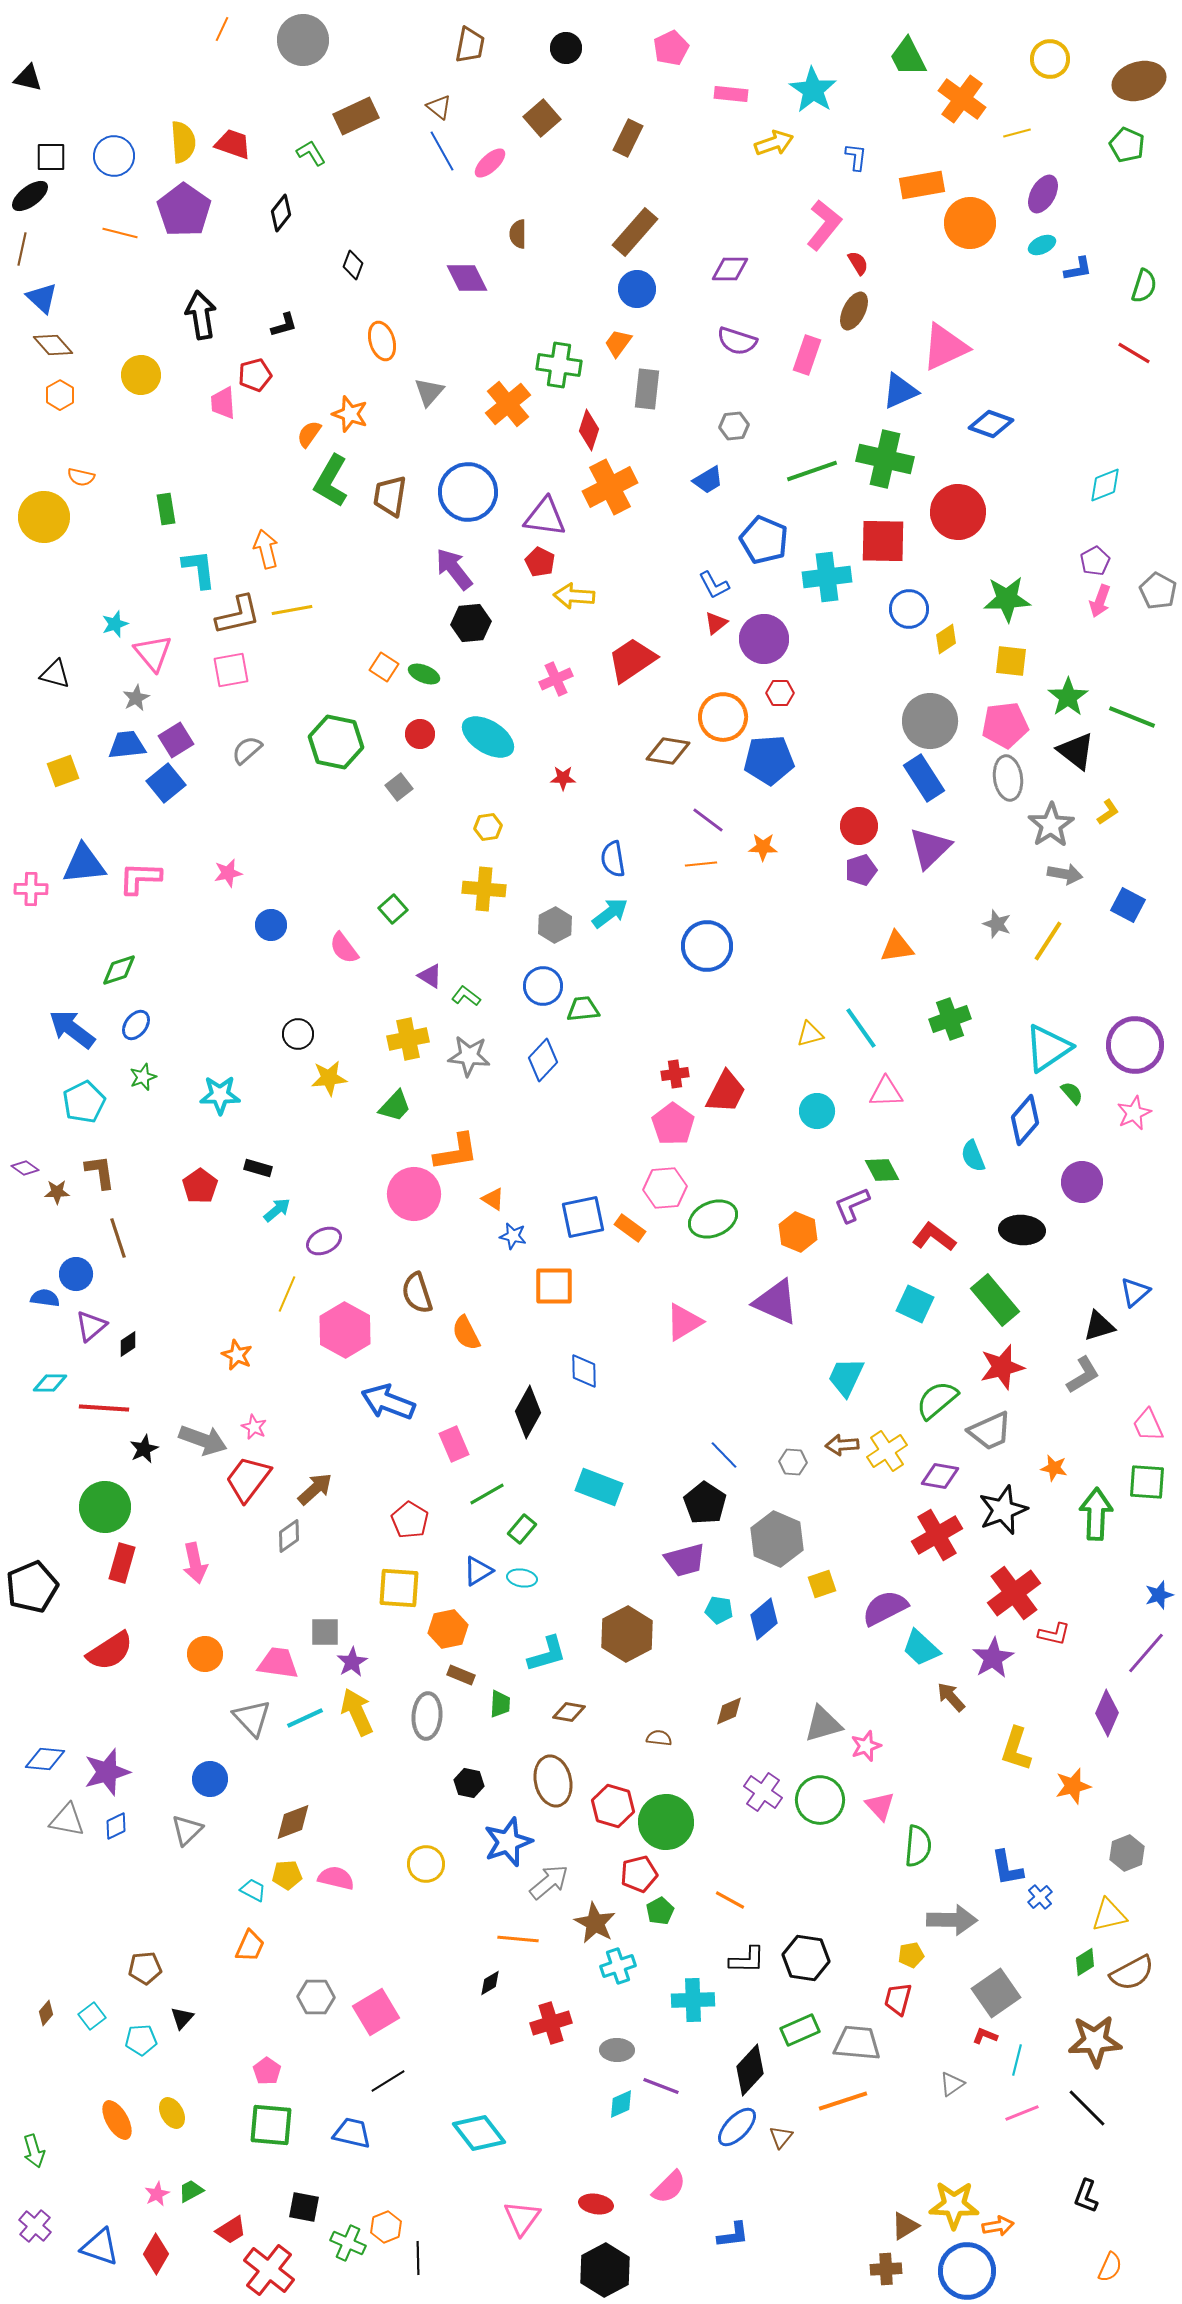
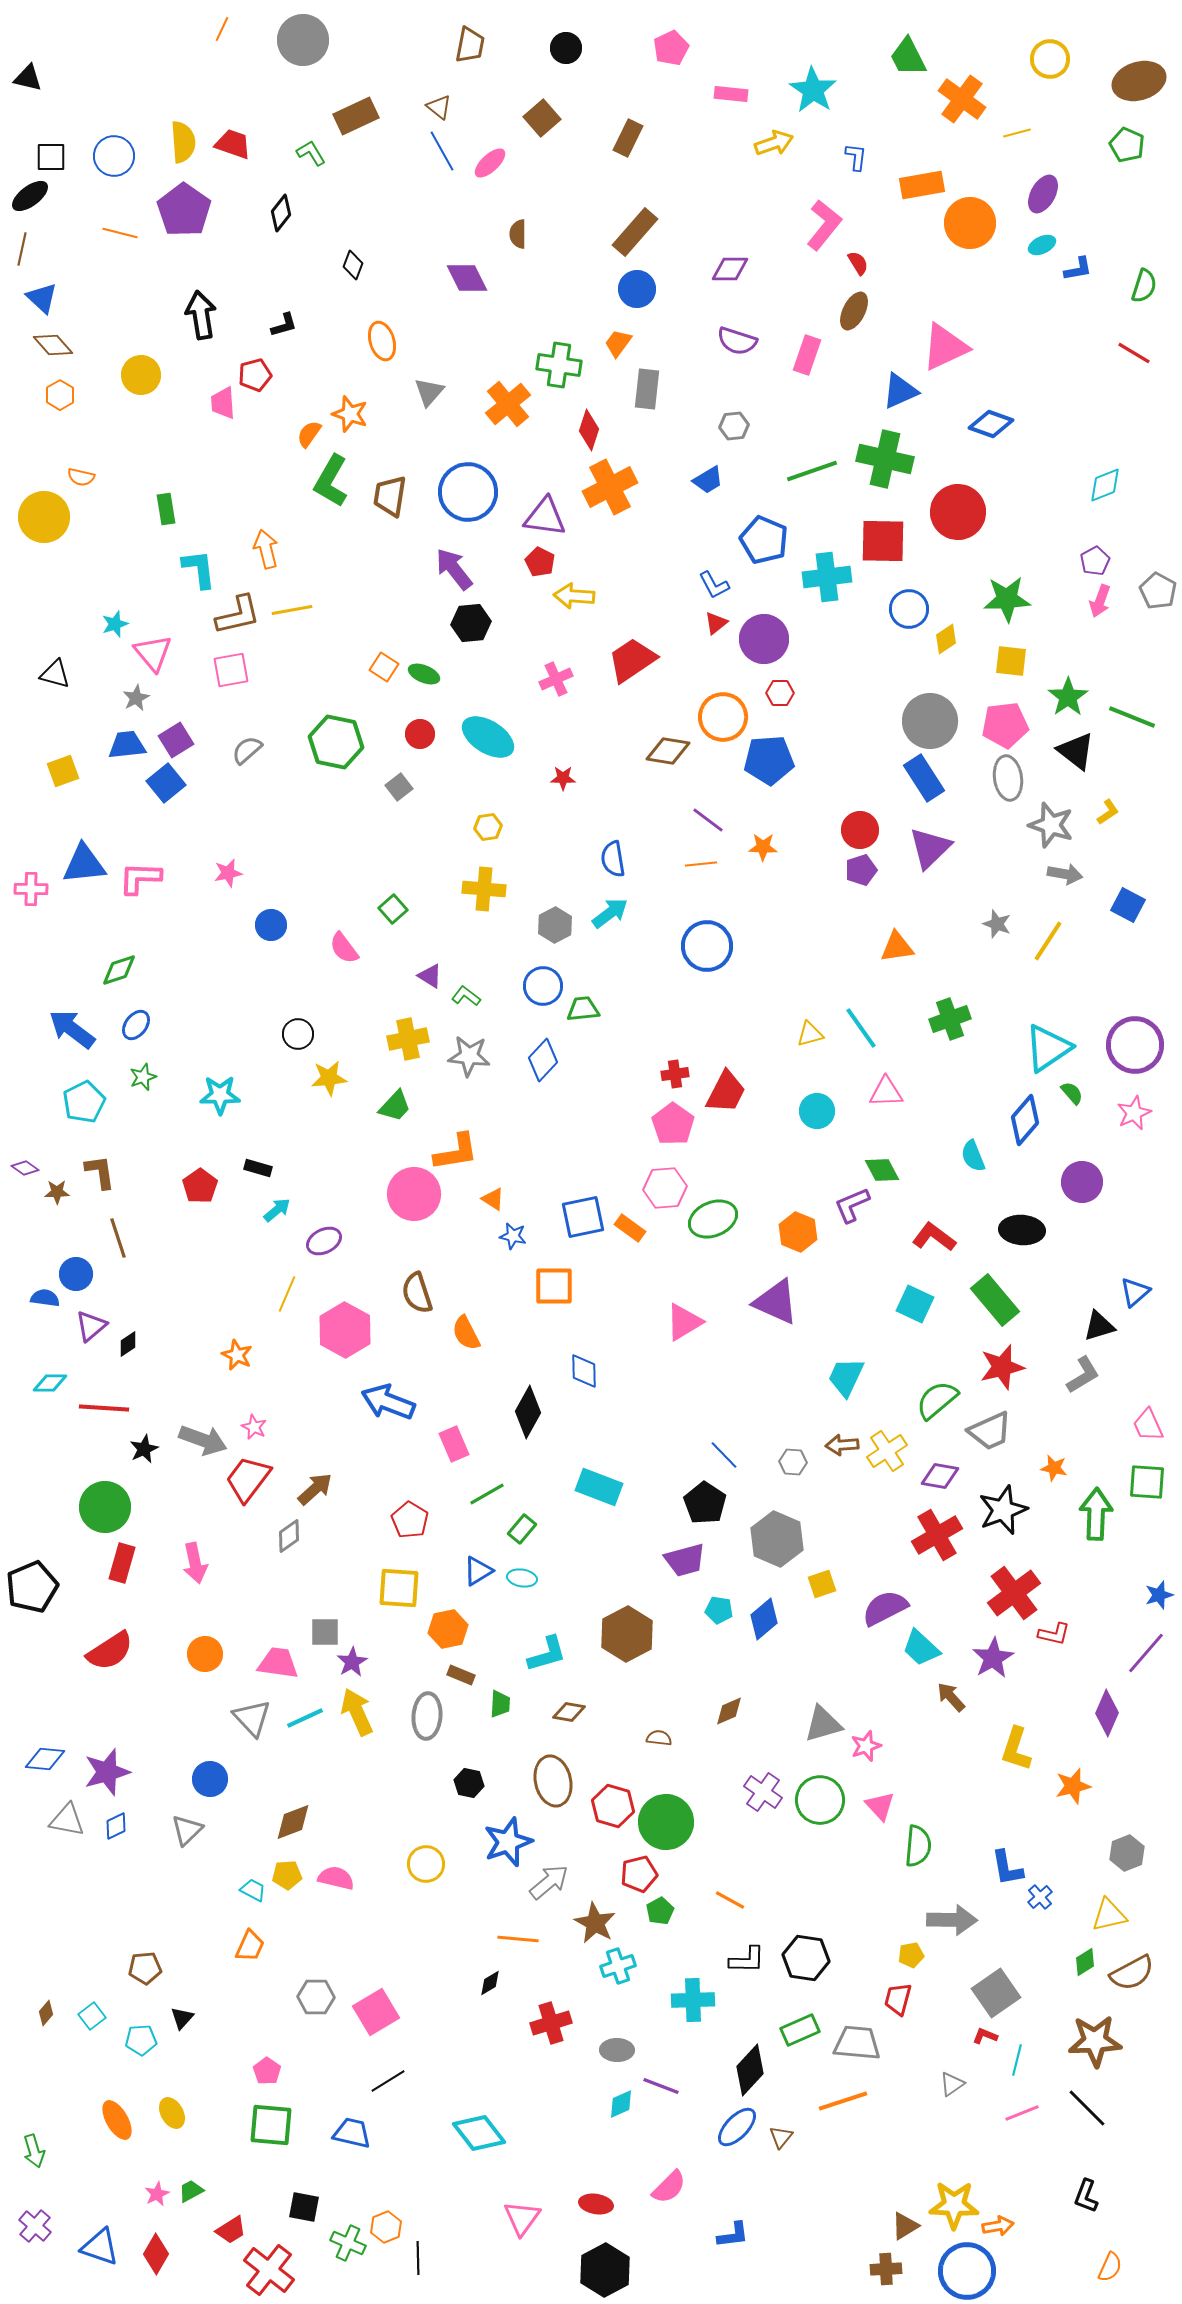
gray star at (1051, 825): rotated 21 degrees counterclockwise
red circle at (859, 826): moved 1 px right, 4 px down
